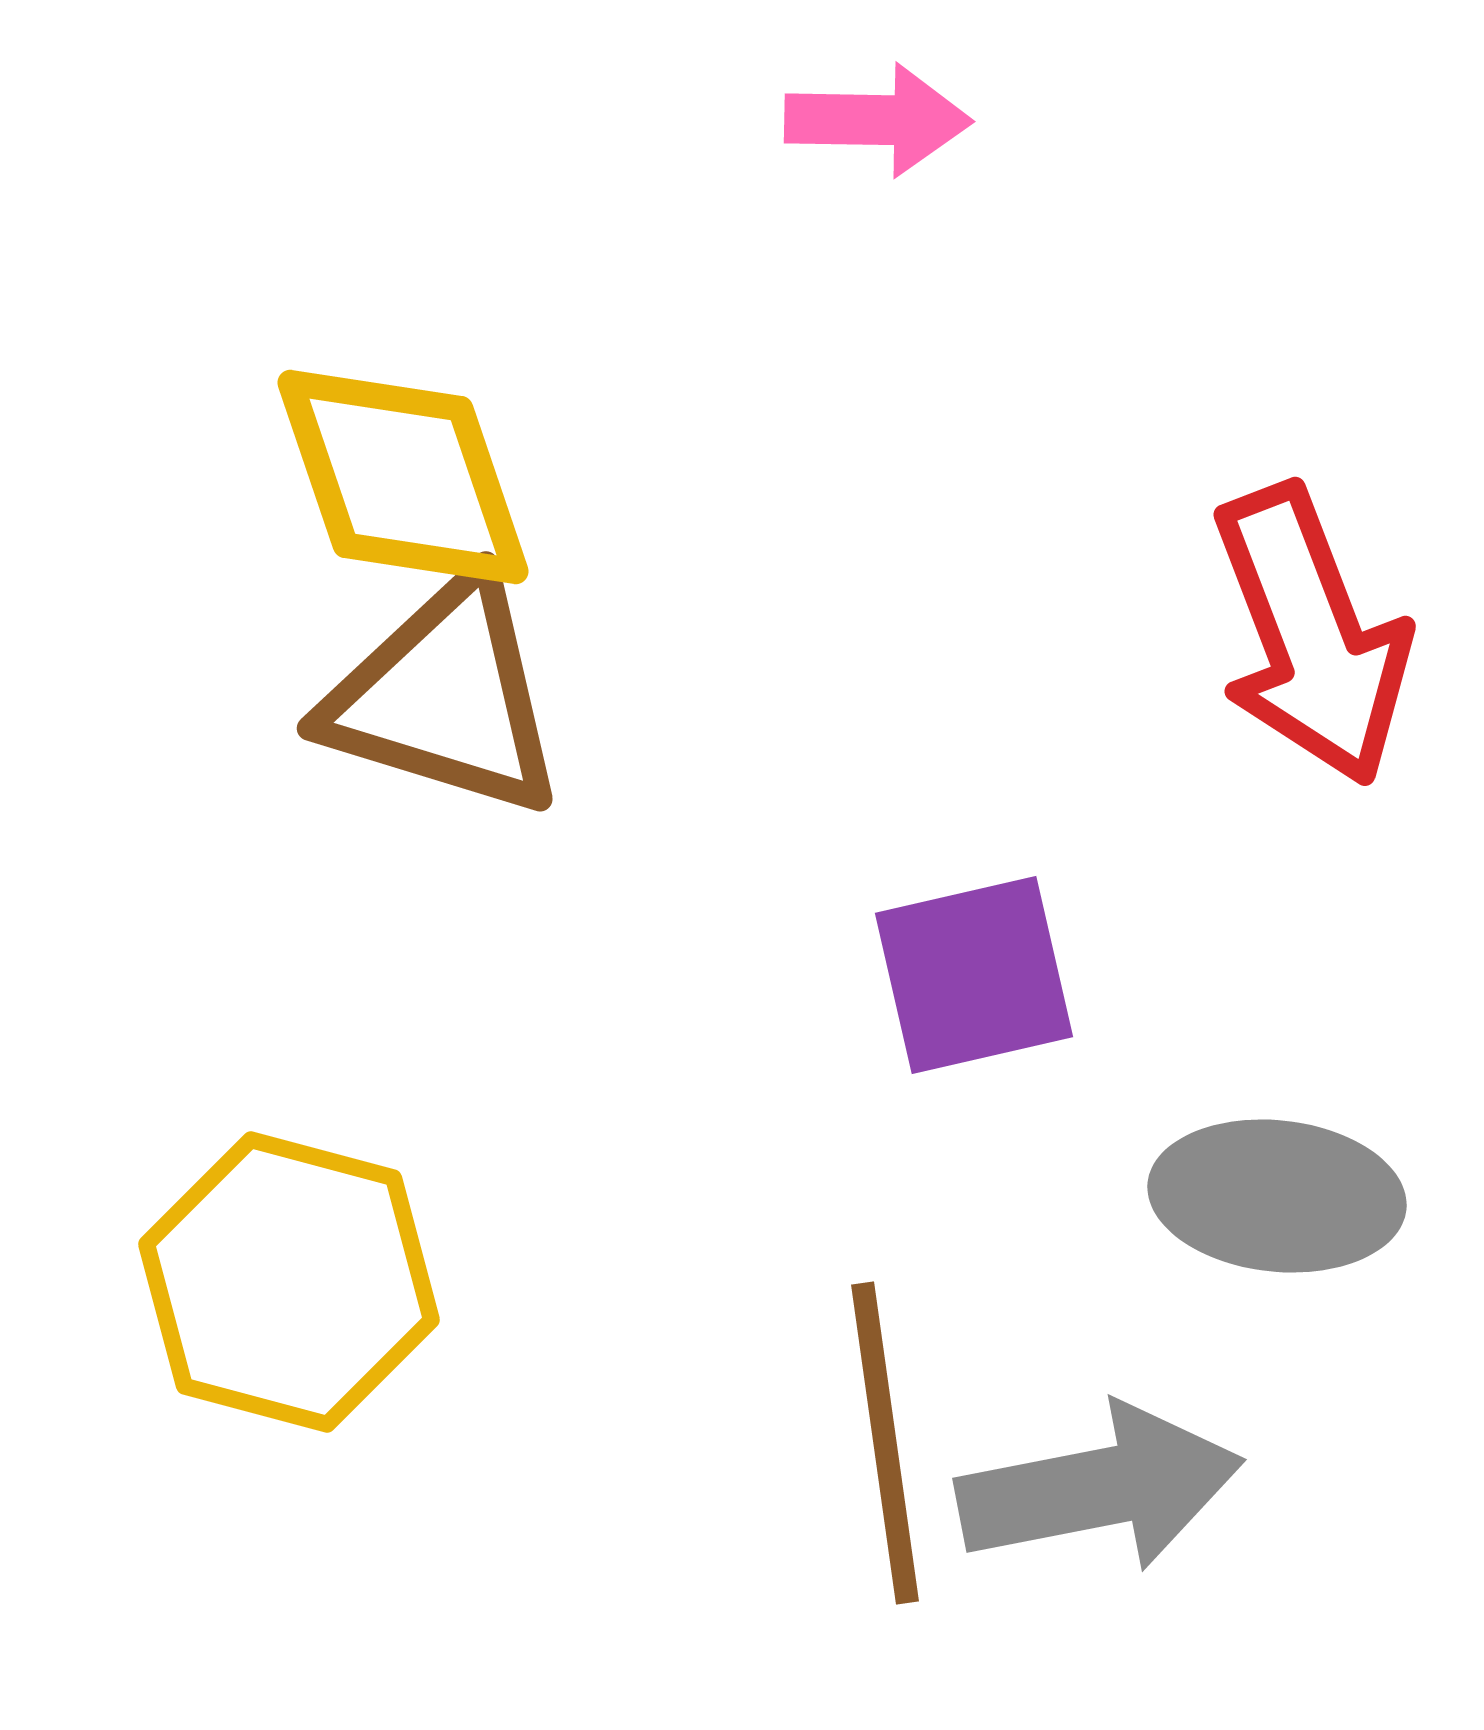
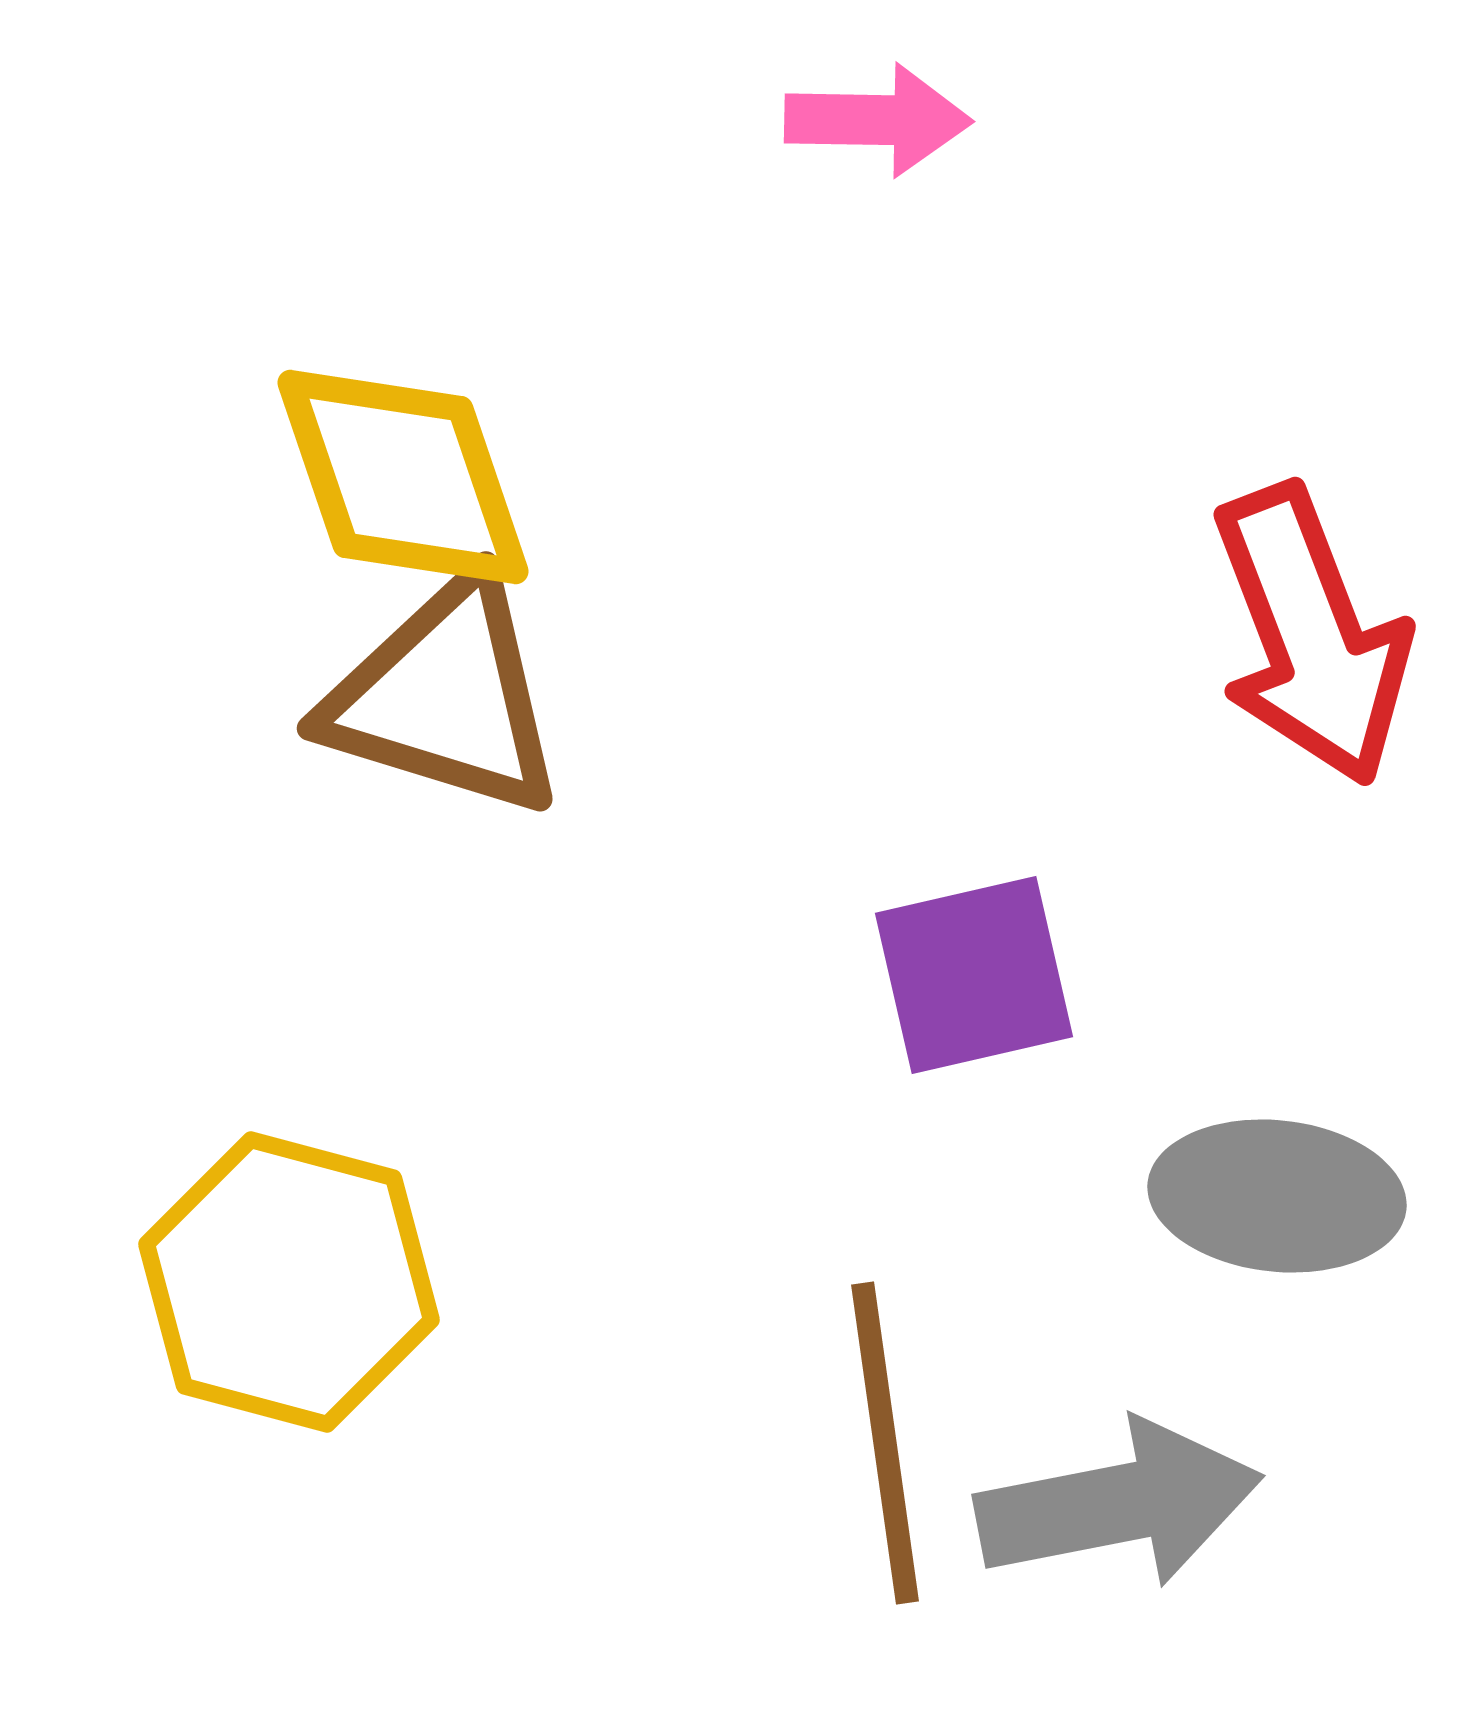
gray arrow: moved 19 px right, 16 px down
